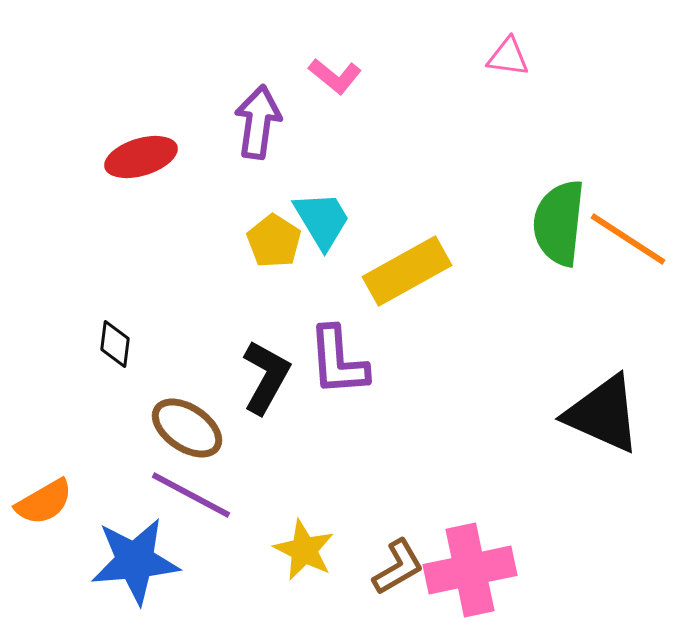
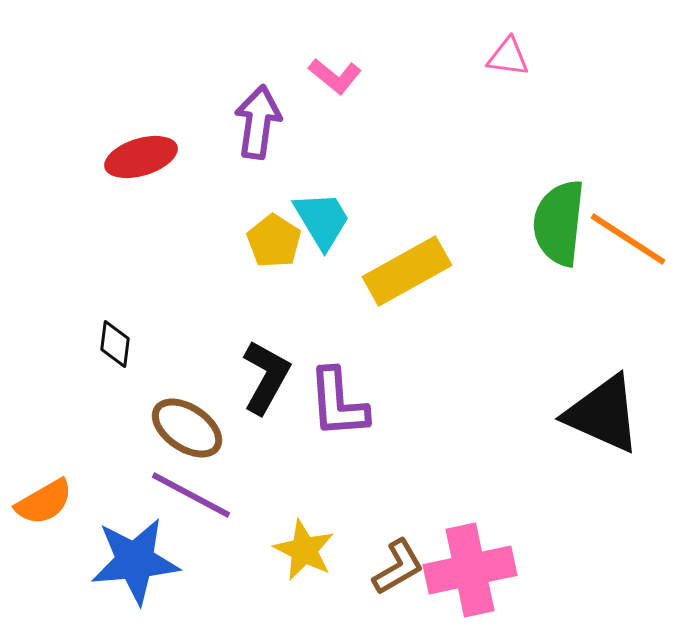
purple L-shape: moved 42 px down
